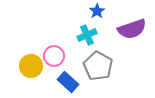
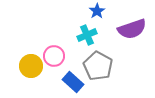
blue rectangle: moved 5 px right
